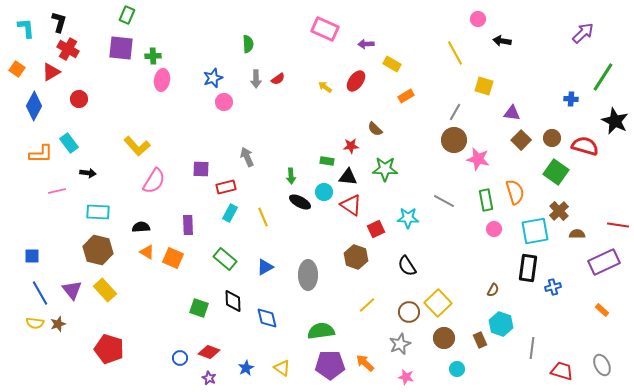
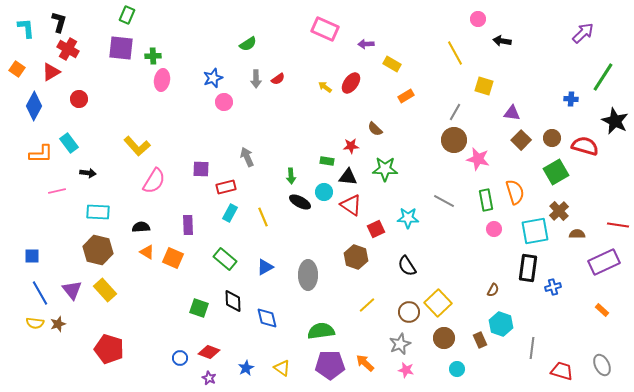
green semicircle at (248, 44): rotated 60 degrees clockwise
red ellipse at (356, 81): moved 5 px left, 2 px down
green square at (556, 172): rotated 25 degrees clockwise
pink star at (406, 377): moved 7 px up
